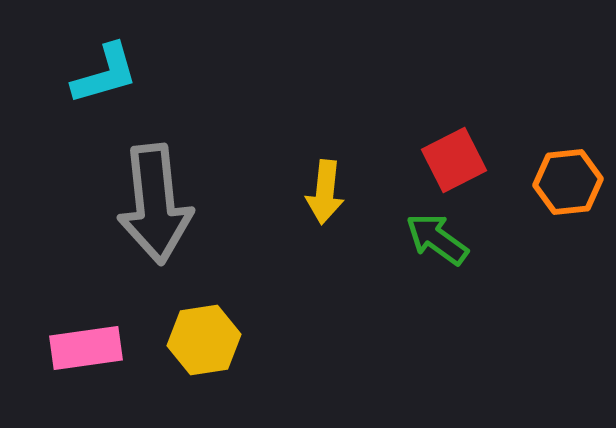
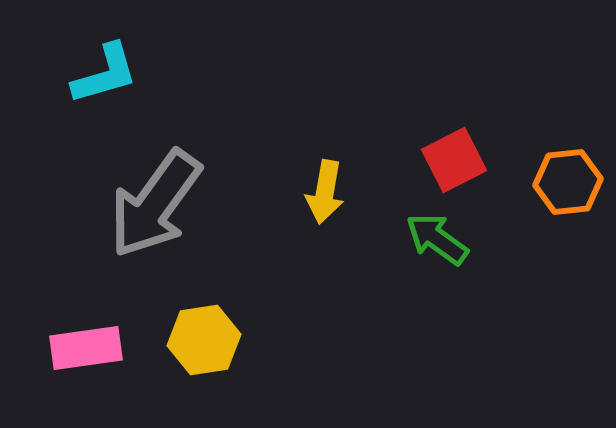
yellow arrow: rotated 4 degrees clockwise
gray arrow: rotated 42 degrees clockwise
